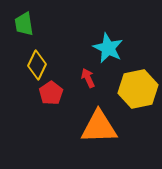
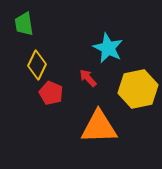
red arrow: rotated 18 degrees counterclockwise
red pentagon: rotated 15 degrees counterclockwise
